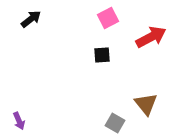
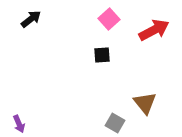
pink square: moved 1 px right, 1 px down; rotated 15 degrees counterclockwise
red arrow: moved 3 px right, 7 px up
brown triangle: moved 1 px left, 1 px up
purple arrow: moved 3 px down
